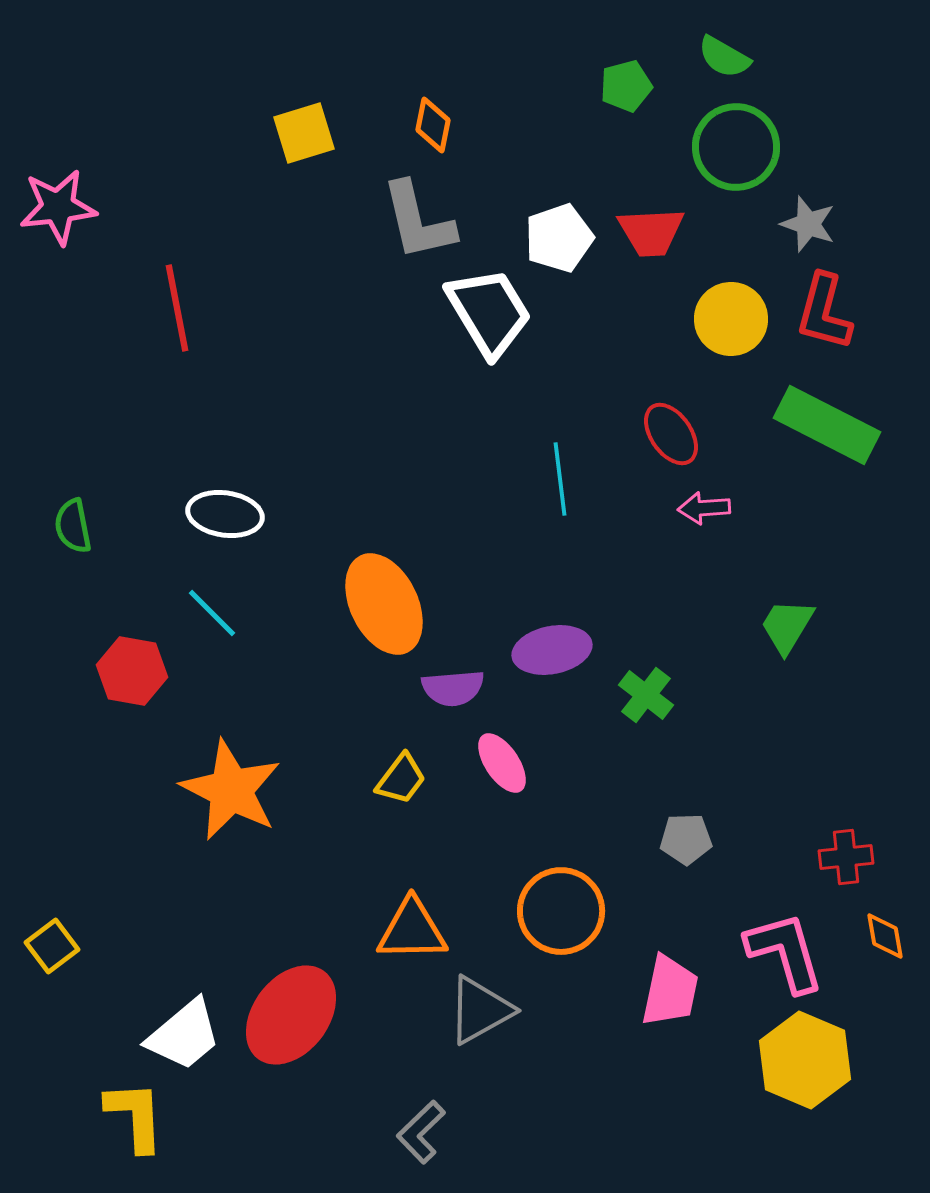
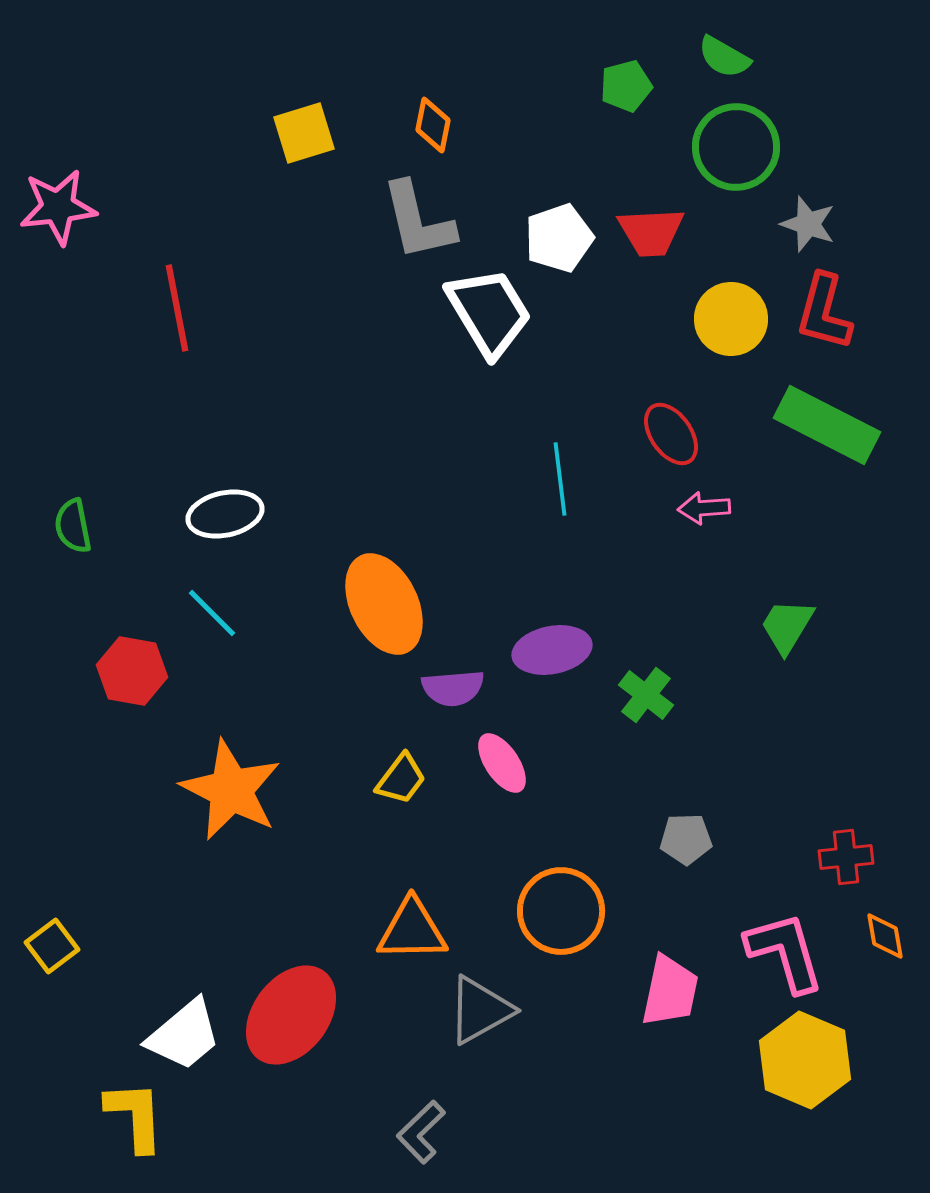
white ellipse at (225, 514): rotated 20 degrees counterclockwise
